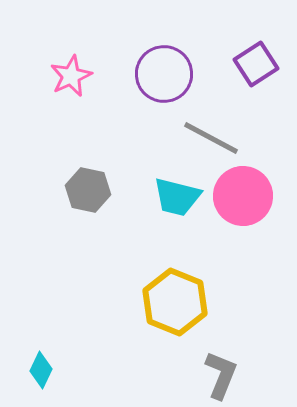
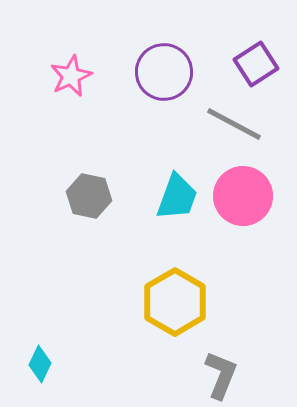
purple circle: moved 2 px up
gray line: moved 23 px right, 14 px up
gray hexagon: moved 1 px right, 6 px down
cyan trapezoid: rotated 84 degrees counterclockwise
yellow hexagon: rotated 8 degrees clockwise
cyan diamond: moved 1 px left, 6 px up
